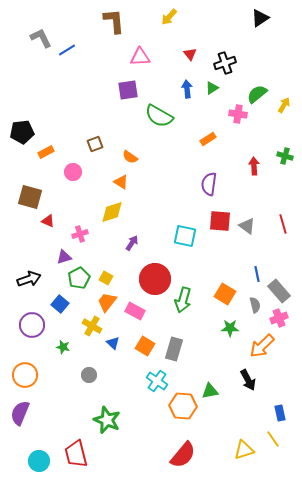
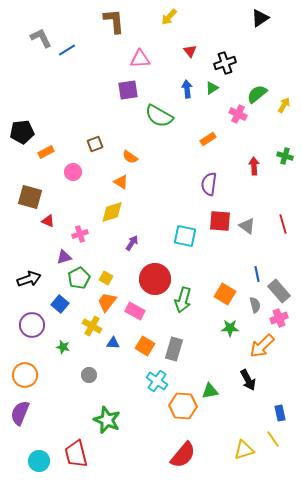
red triangle at (190, 54): moved 3 px up
pink triangle at (140, 57): moved 2 px down
pink cross at (238, 114): rotated 18 degrees clockwise
blue triangle at (113, 343): rotated 40 degrees counterclockwise
